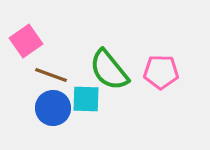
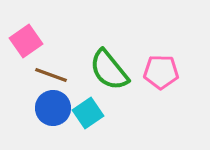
cyan square: moved 2 px right, 14 px down; rotated 36 degrees counterclockwise
